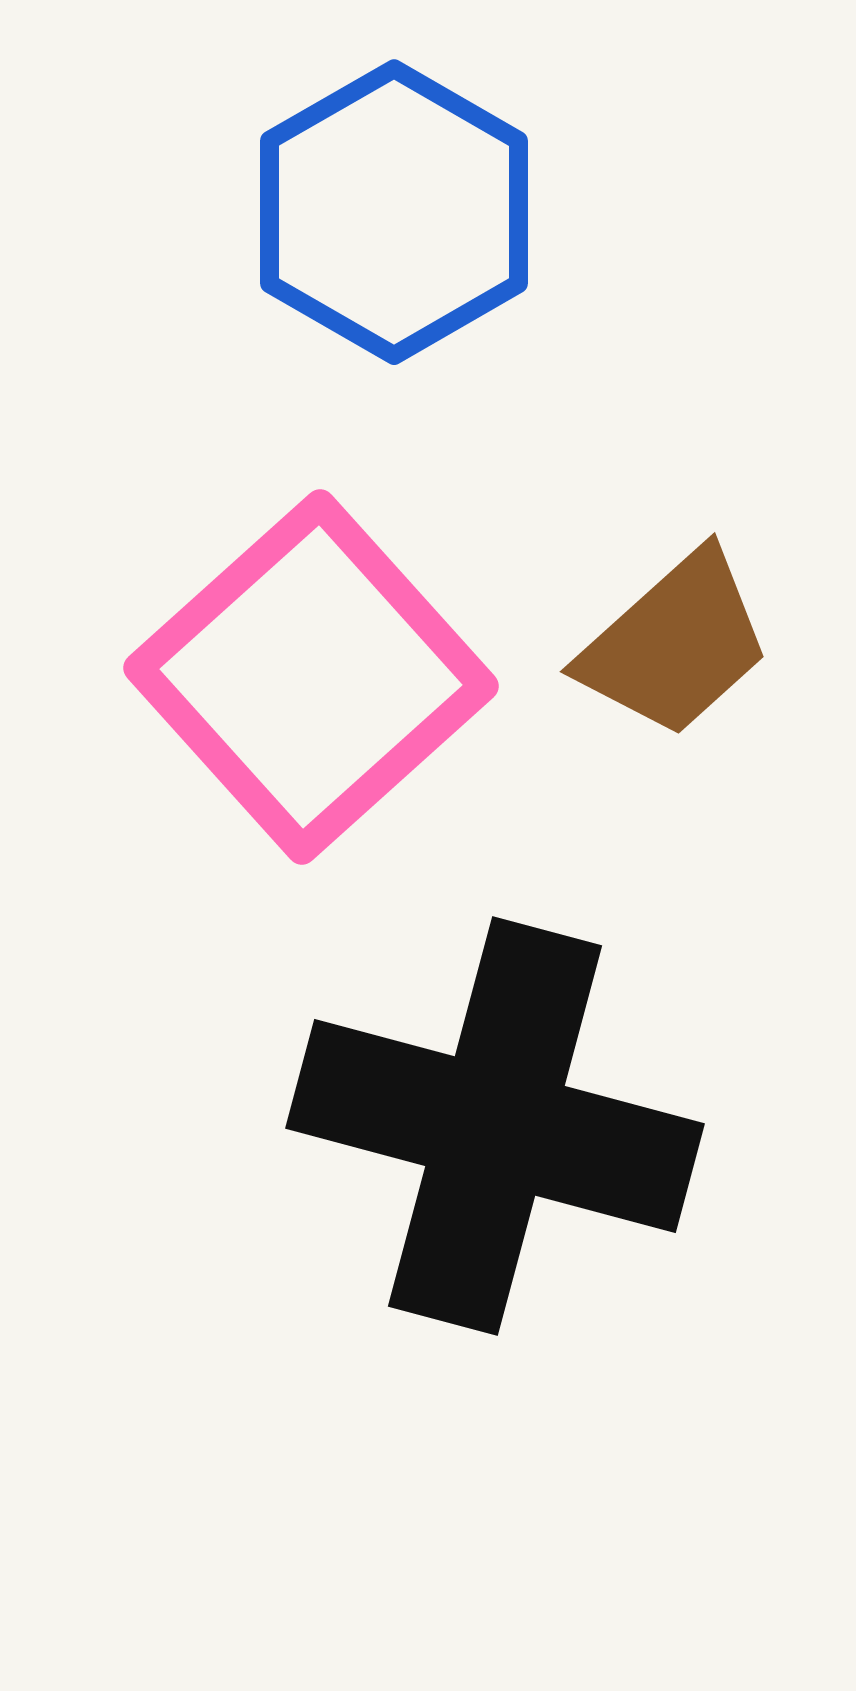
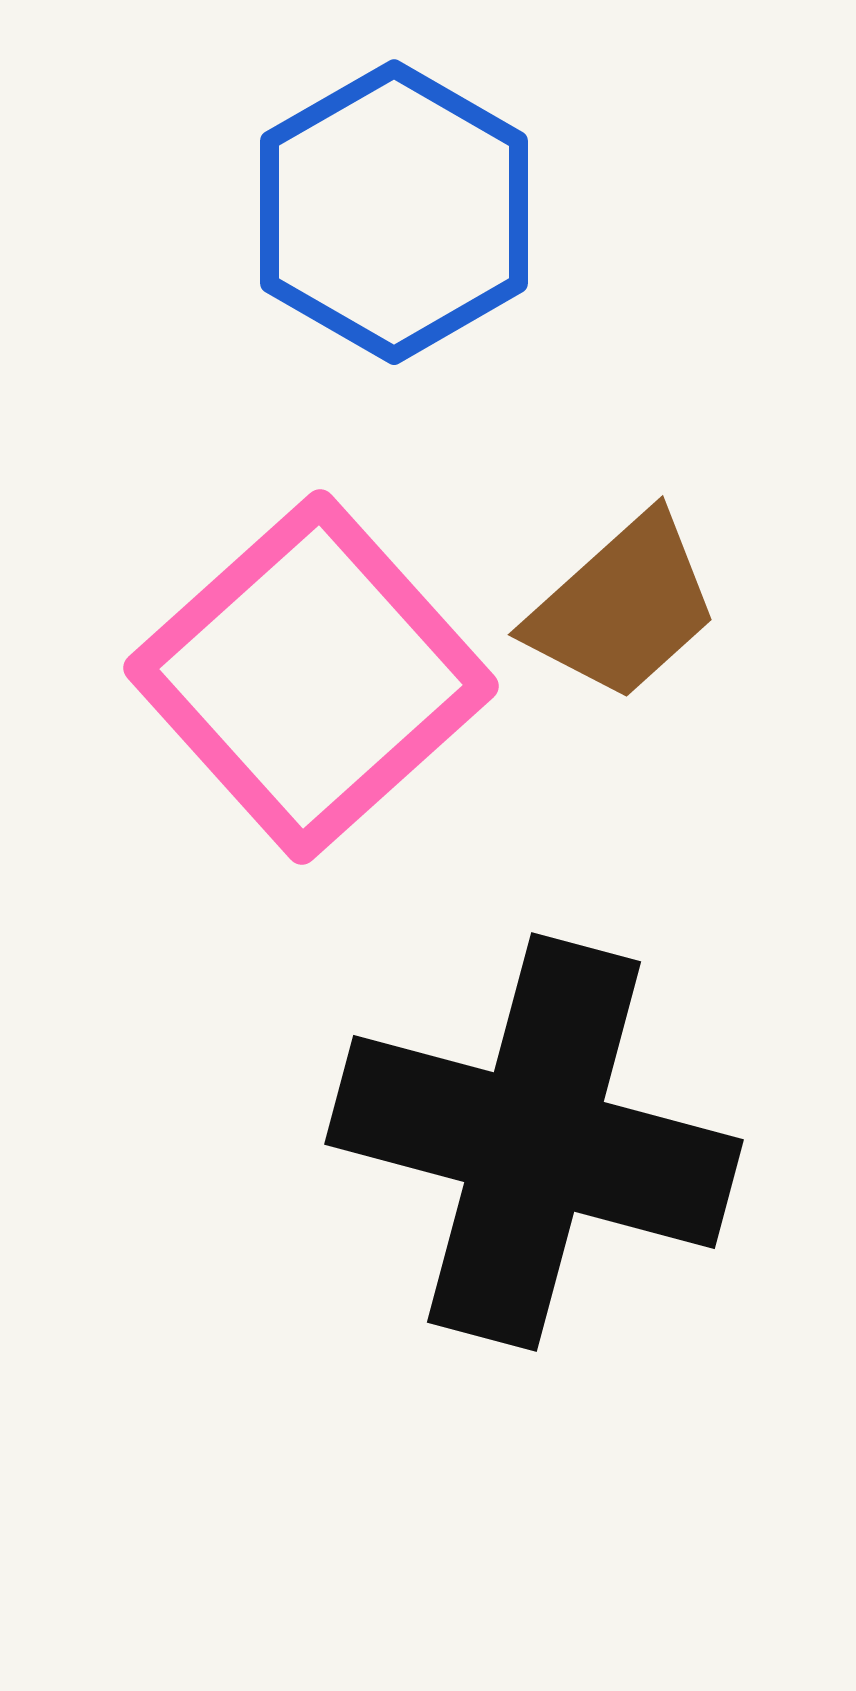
brown trapezoid: moved 52 px left, 37 px up
black cross: moved 39 px right, 16 px down
